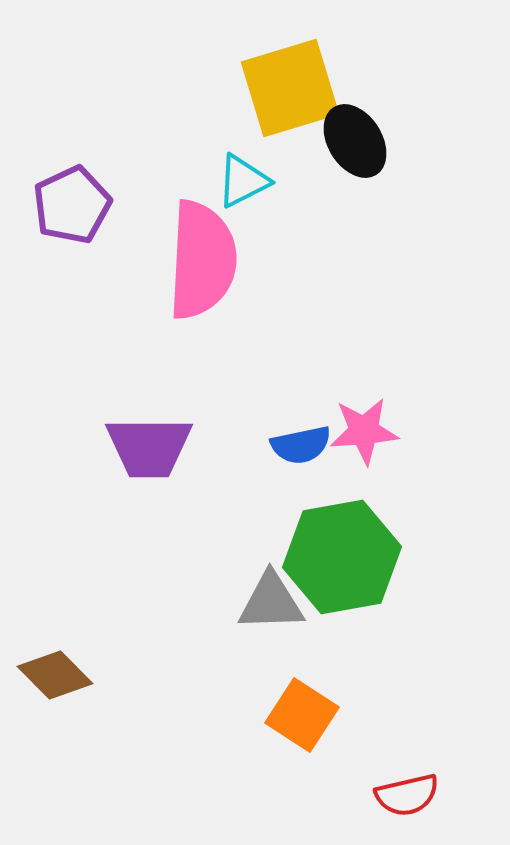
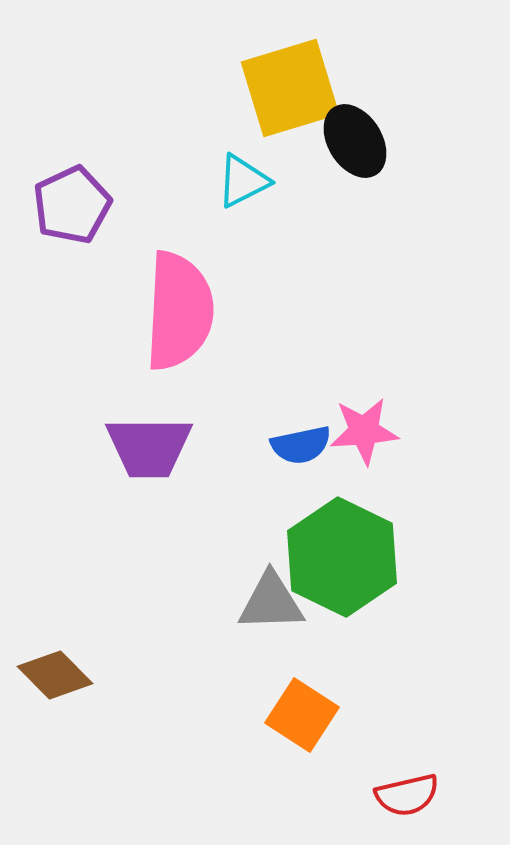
pink semicircle: moved 23 px left, 51 px down
green hexagon: rotated 24 degrees counterclockwise
